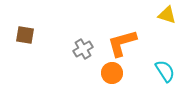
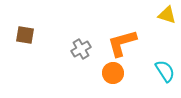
gray cross: moved 2 px left
orange circle: moved 1 px right
